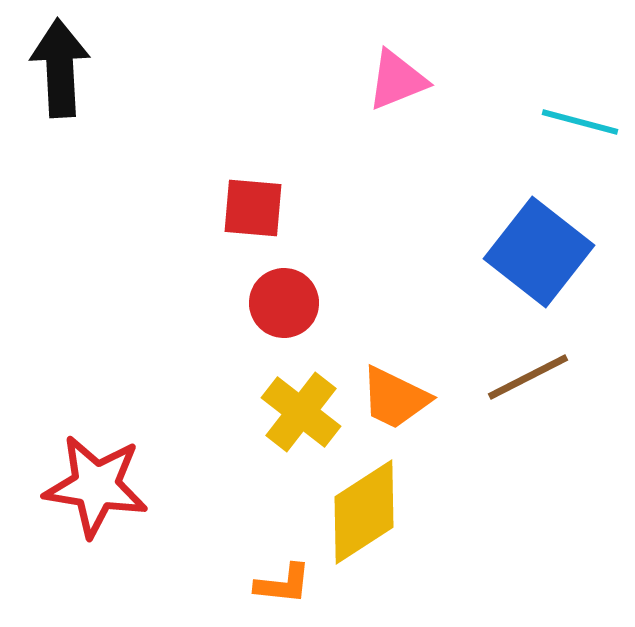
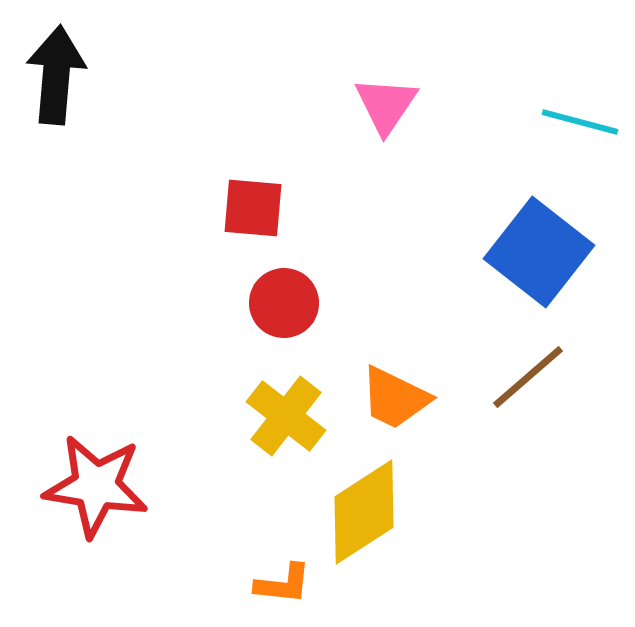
black arrow: moved 4 px left, 7 px down; rotated 8 degrees clockwise
pink triangle: moved 11 px left, 25 px down; rotated 34 degrees counterclockwise
brown line: rotated 14 degrees counterclockwise
yellow cross: moved 15 px left, 4 px down
